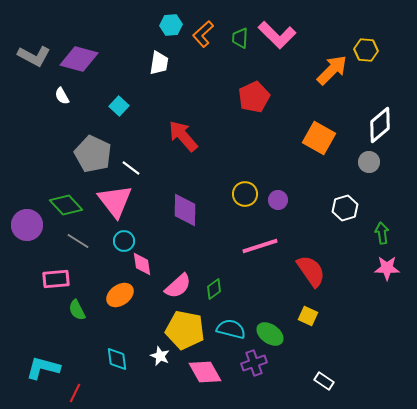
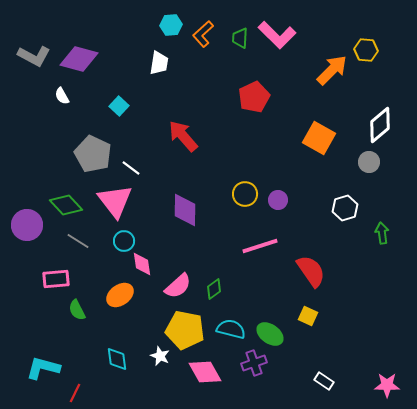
pink star at (387, 268): moved 117 px down
